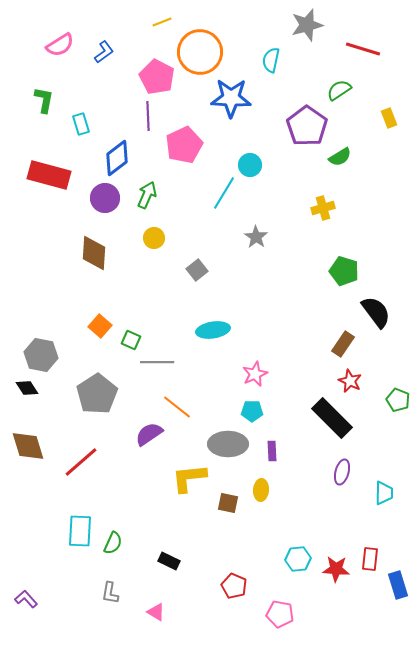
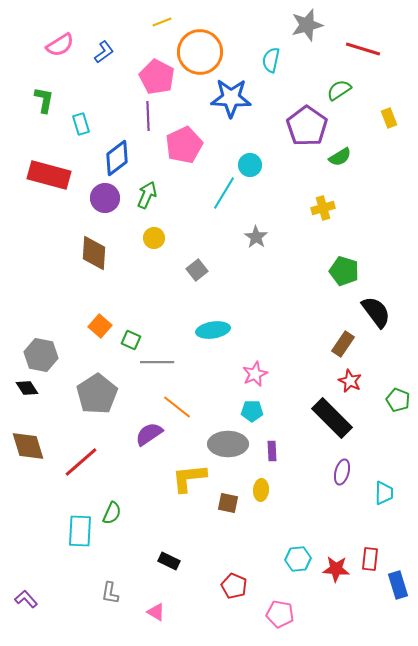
green semicircle at (113, 543): moved 1 px left, 30 px up
